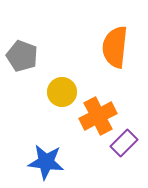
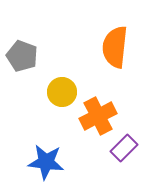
purple rectangle: moved 5 px down
